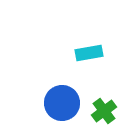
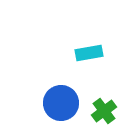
blue circle: moved 1 px left
